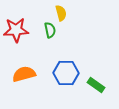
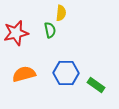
yellow semicircle: rotated 21 degrees clockwise
red star: moved 3 px down; rotated 10 degrees counterclockwise
